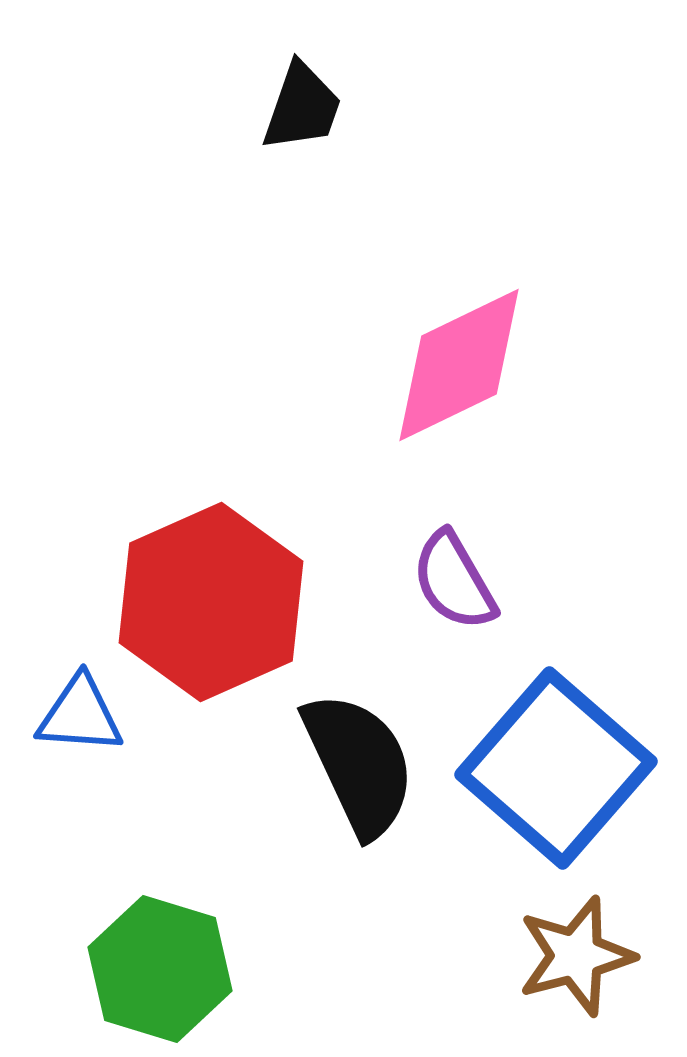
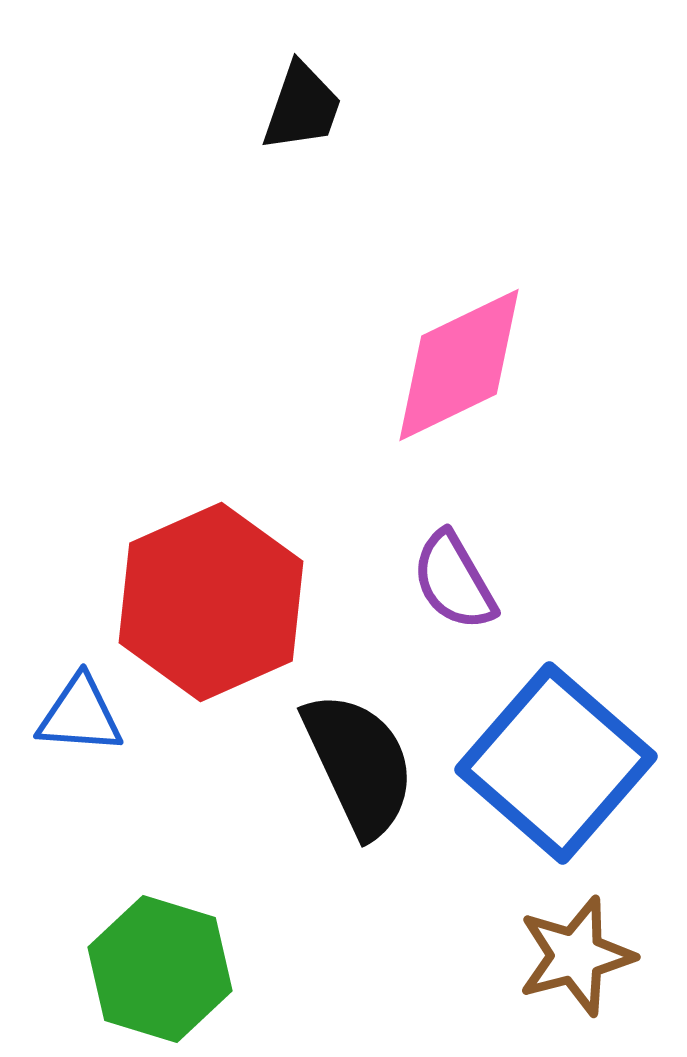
blue square: moved 5 px up
